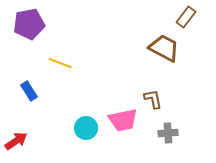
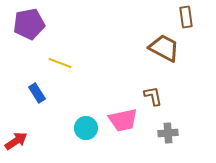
brown rectangle: rotated 45 degrees counterclockwise
blue rectangle: moved 8 px right, 2 px down
brown L-shape: moved 3 px up
